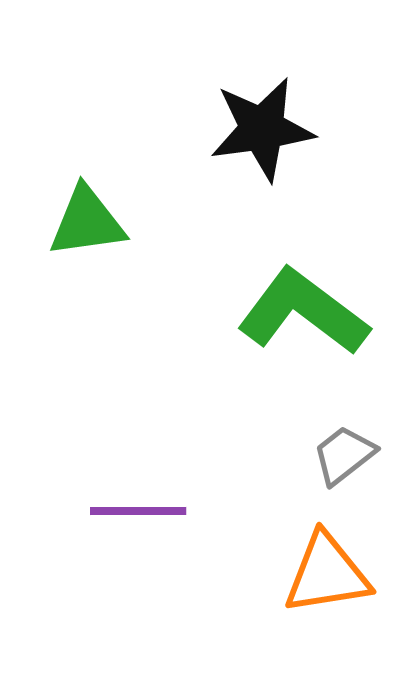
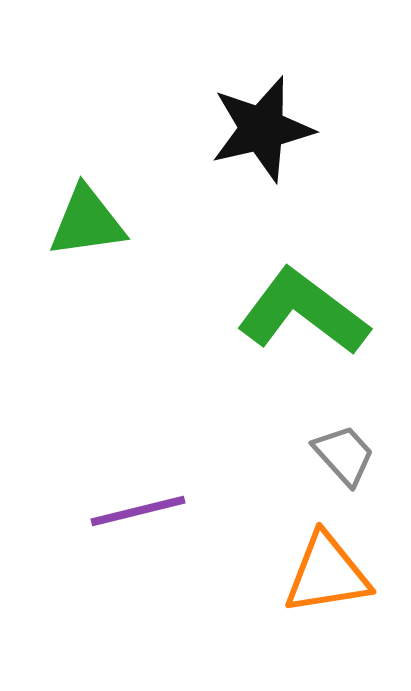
black star: rotated 5 degrees counterclockwise
gray trapezoid: rotated 86 degrees clockwise
purple line: rotated 14 degrees counterclockwise
